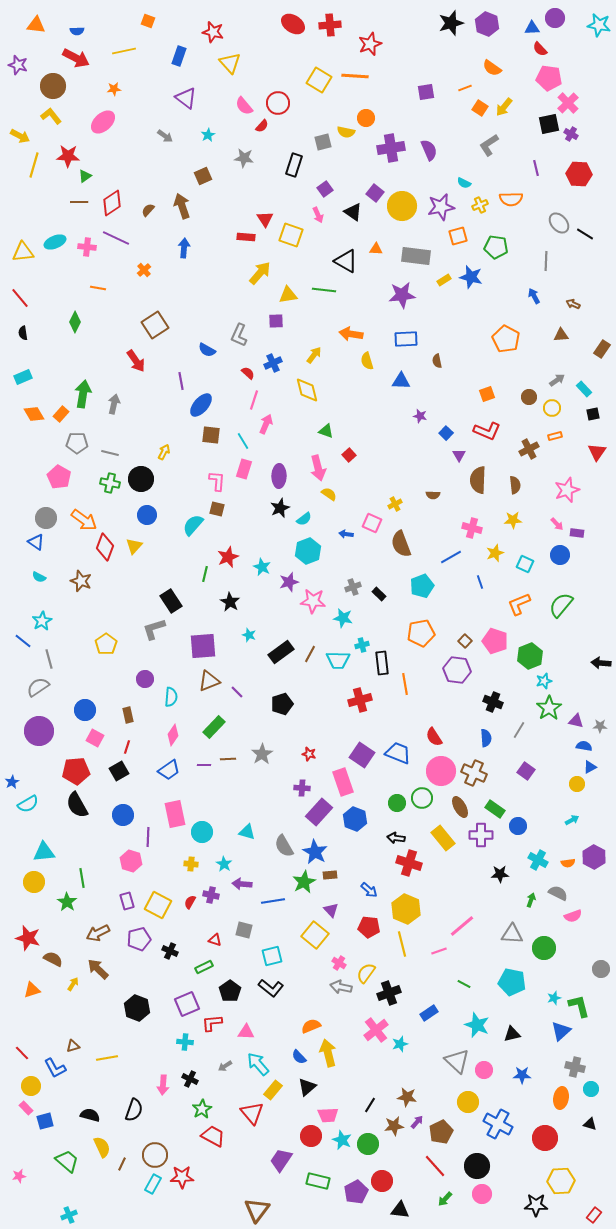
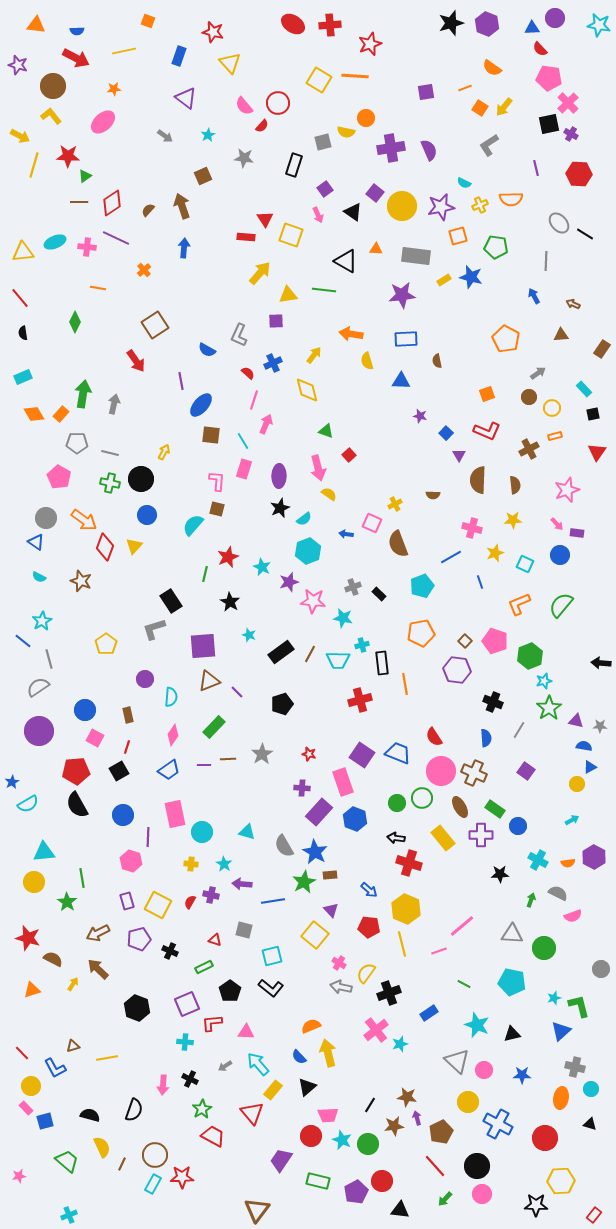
gray arrow at (557, 380): moved 19 px left, 7 px up
brown semicircle at (401, 544): moved 3 px left
purple arrow at (417, 1122): moved 4 px up; rotated 56 degrees counterclockwise
